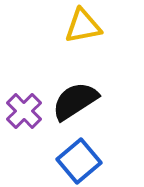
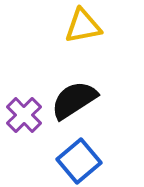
black semicircle: moved 1 px left, 1 px up
purple cross: moved 4 px down
